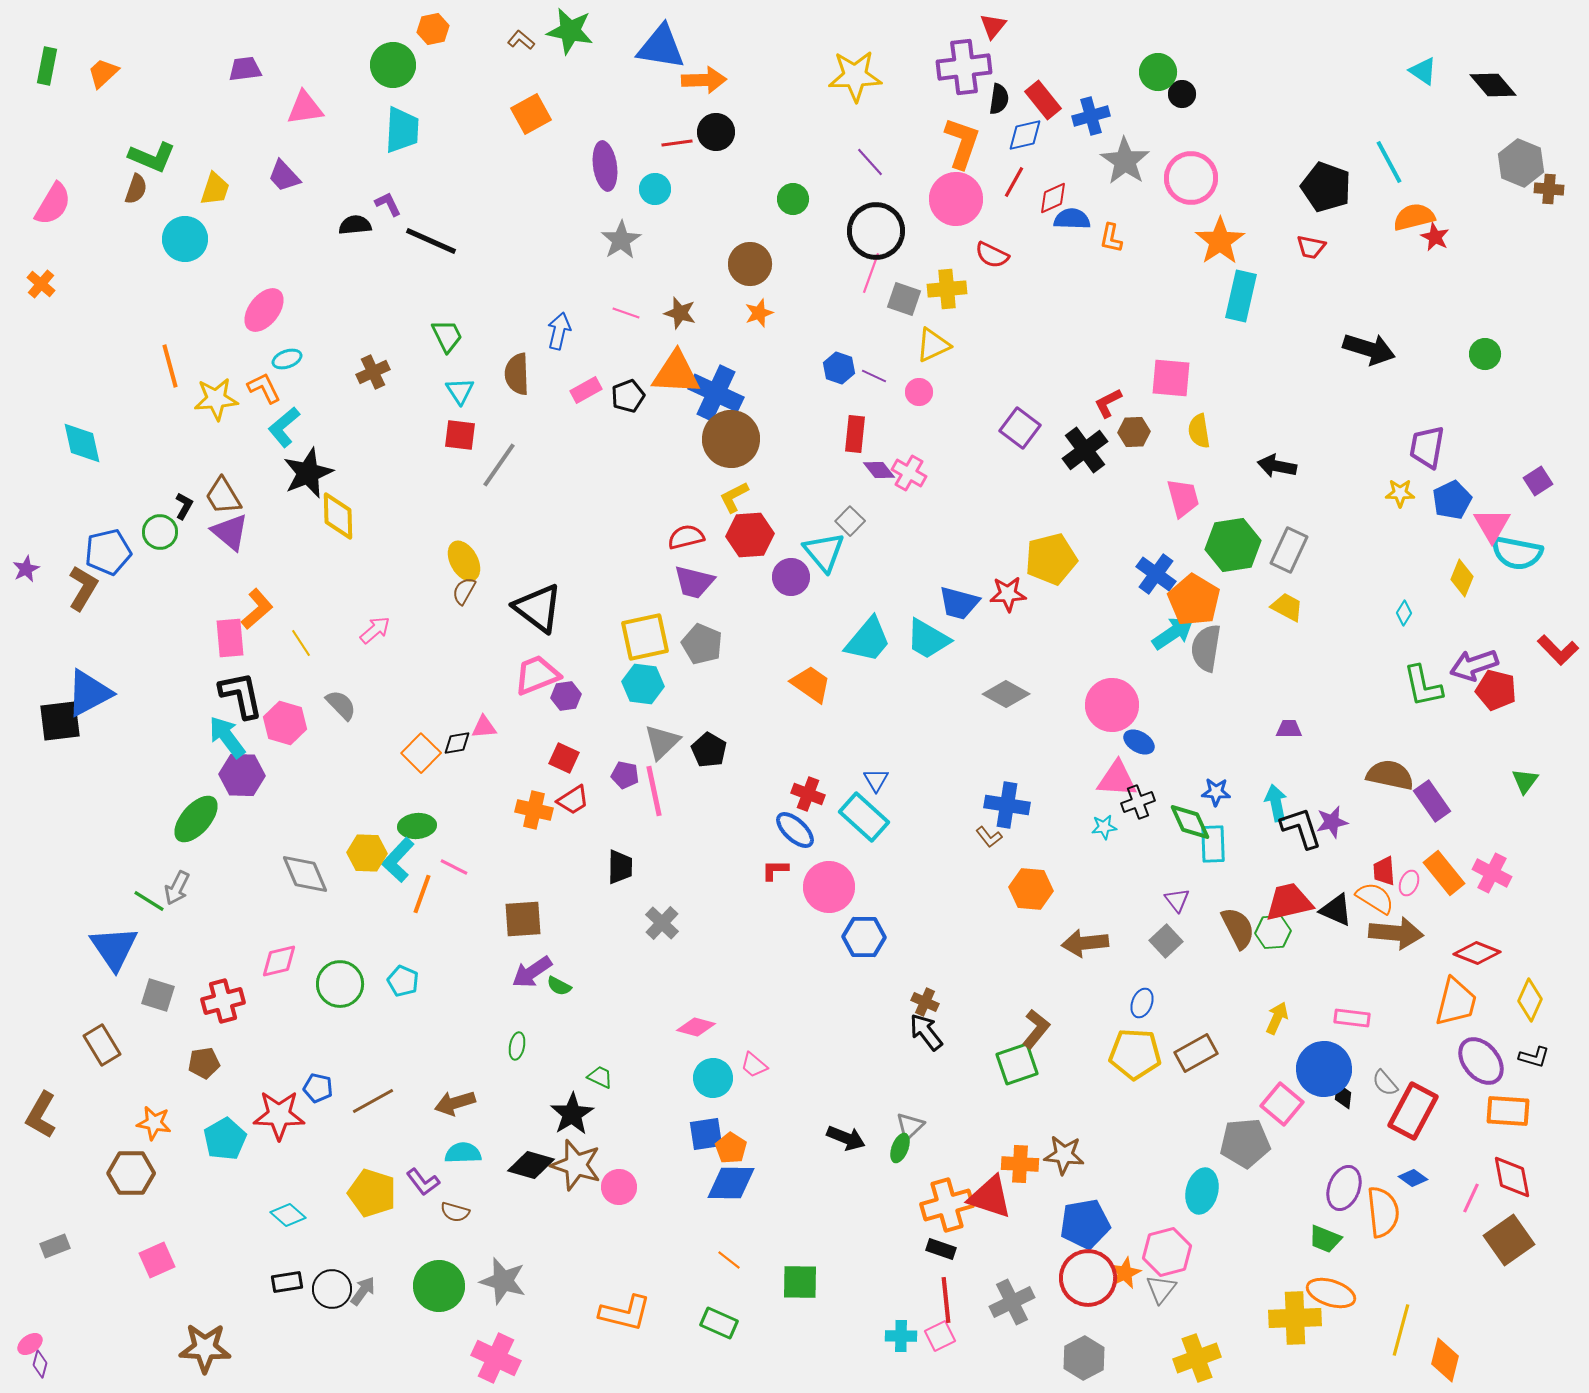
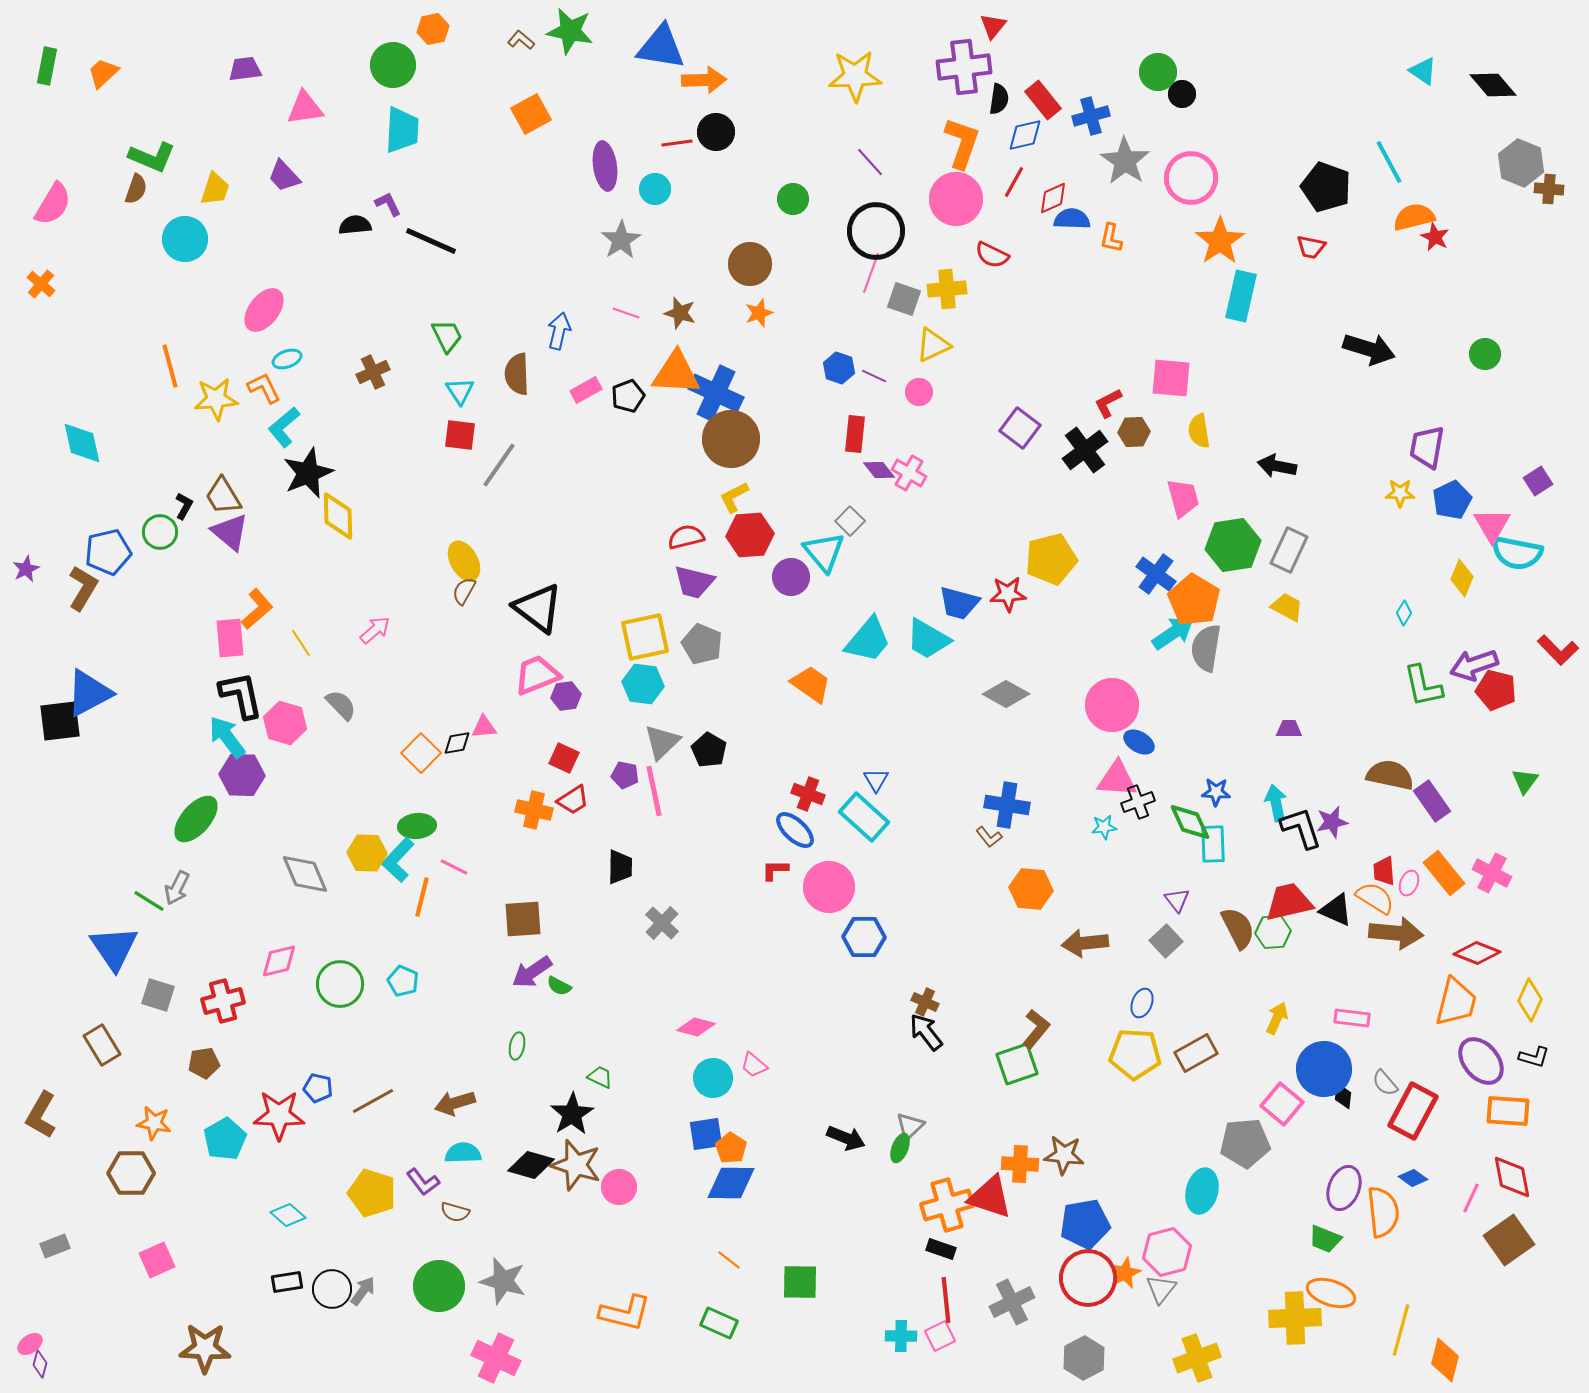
orange line at (422, 894): moved 3 px down; rotated 6 degrees counterclockwise
